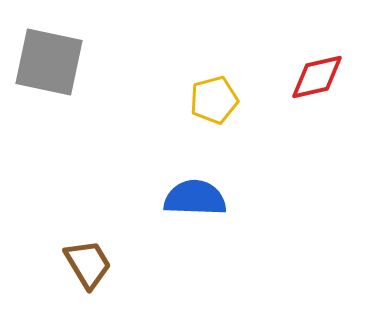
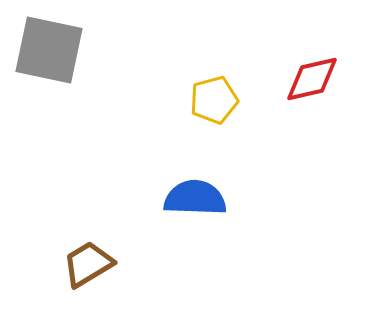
gray square: moved 12 px up
red diamond: moved 5 px left, 2 px down
brown trapezoid: rotated 90 degrees counterclockwise
